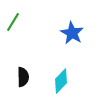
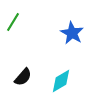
black semicircle: rotated 42 degrees clockwise
cyan diamond: rotated 15 degrees clockwise
